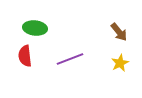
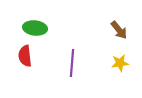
brown arrow: moved 2 px up
purple line: moved 2 px right, 4 px down; rotated 64 degrees counterclockwise
yellow star: rotated 18 degrees clockwise
